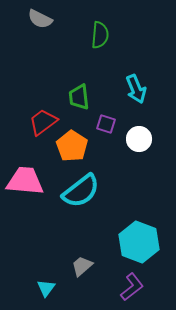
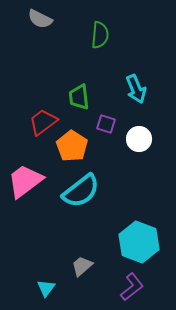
pink trapezoid: rotated 42 degrees counterclockwise
